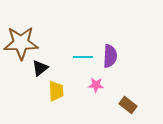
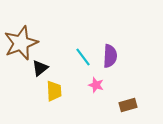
brown star: rotated 20 degrees counterclockwise
cyan line: rotated 54 degrees clockwise
pink star: rotated 14 degrees clockwise
yellow trapezoid: moved 2 px left
brown rectangle: rotated 54 degrees counterclockwise
